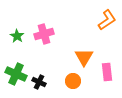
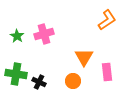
green cross: rotated 15 degrees counterclockwise
